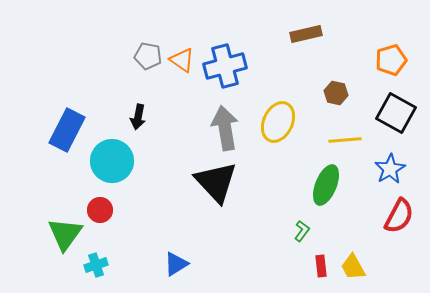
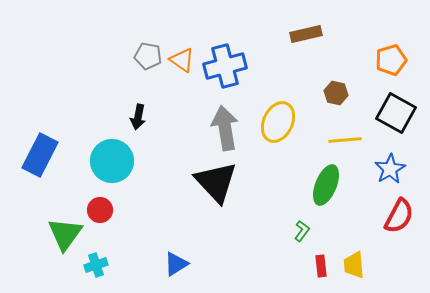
blue rectangle: moved 27 px left, 25 px down
yellow trapezoid: moved 1 px right, 2 px up; rotated 24 degrees clockwise
